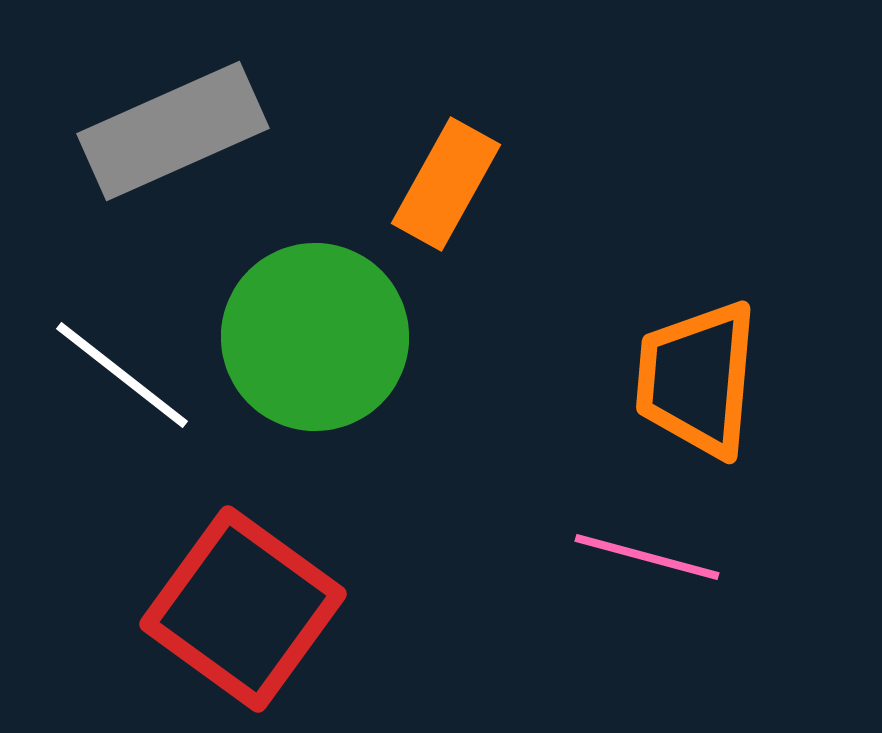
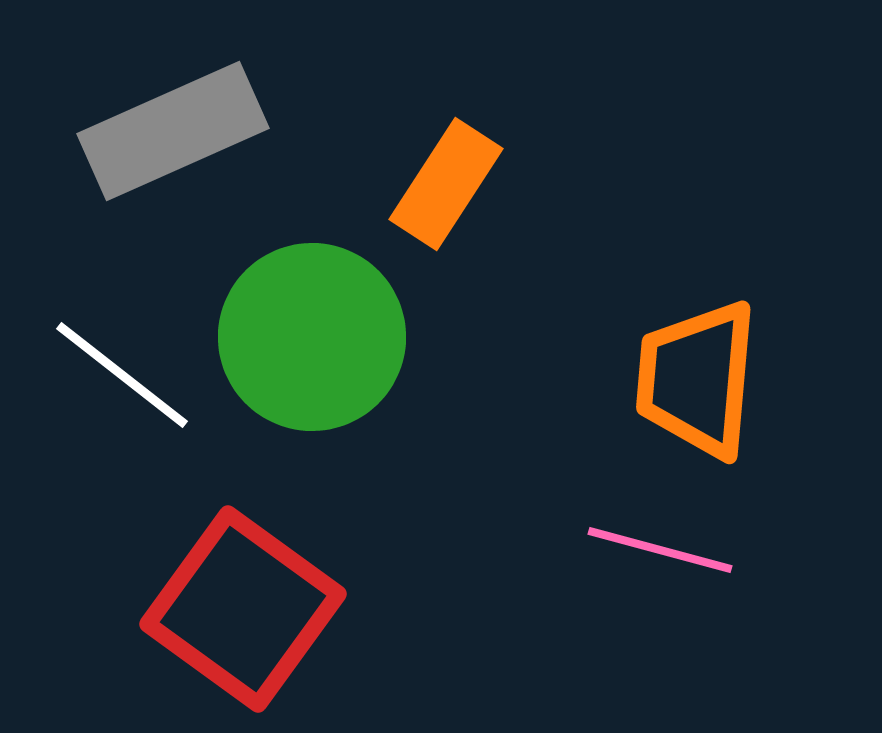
orange rectangle: rotated 4 degrees clockwise
green circle: moved 3 px left
pink line: moved 13 px right, 7 px up
